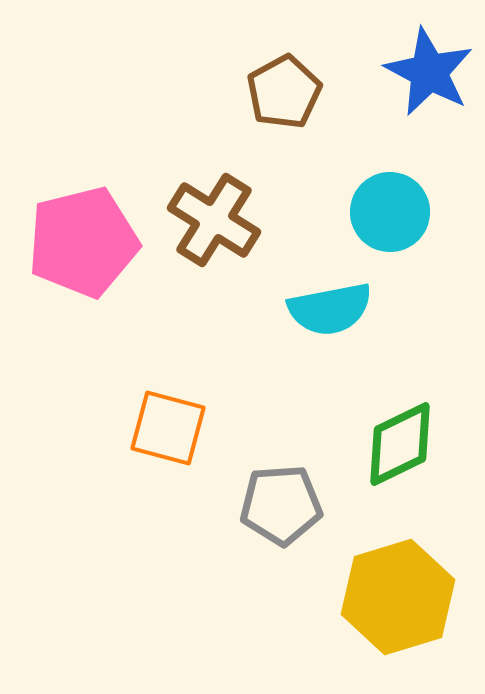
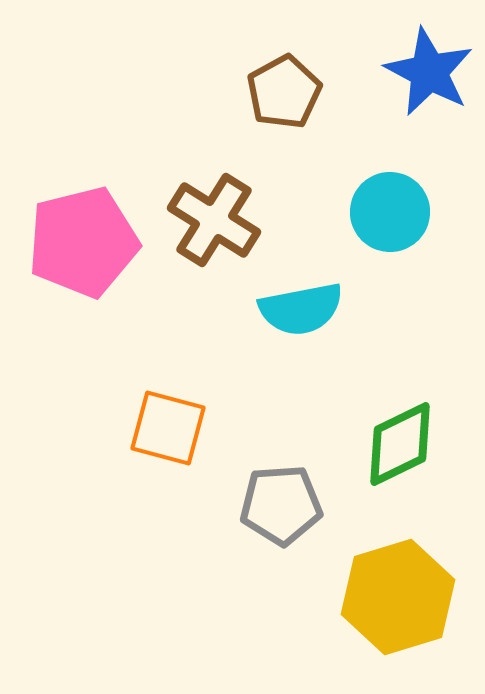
cyan semicircle: moved 29 px left
